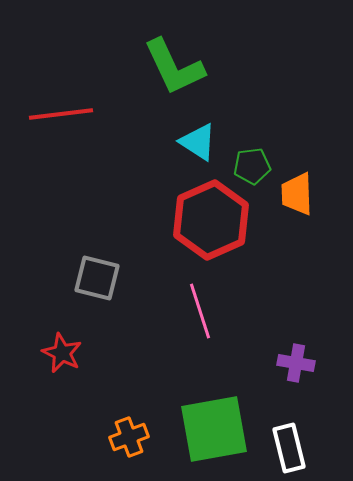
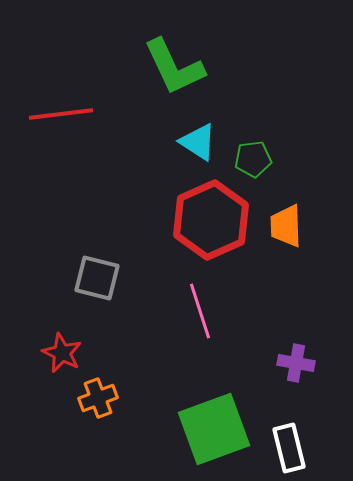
green pentagon: moved 1 px right, 7 px up
orange trapezoid: moved 11 px left, 32 px down
green square: rotated 10 degrees counterclockwise
orange cross: moved 31 px left, 39 px up
